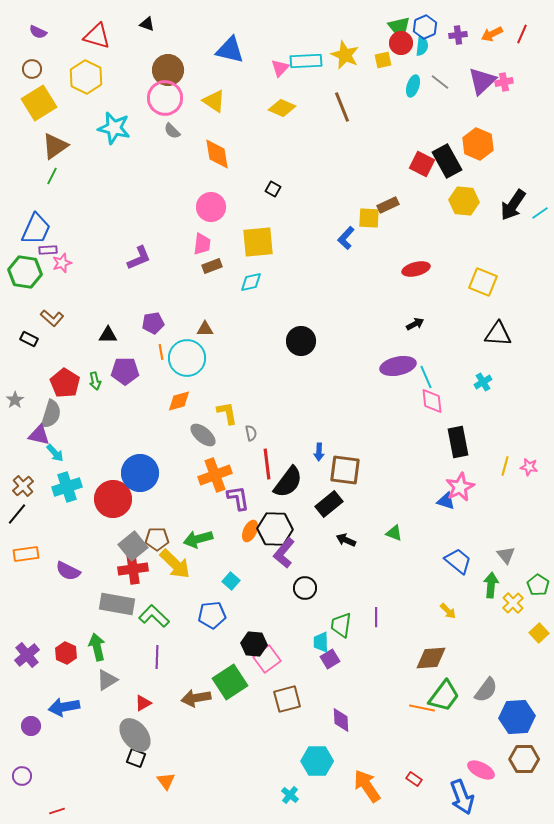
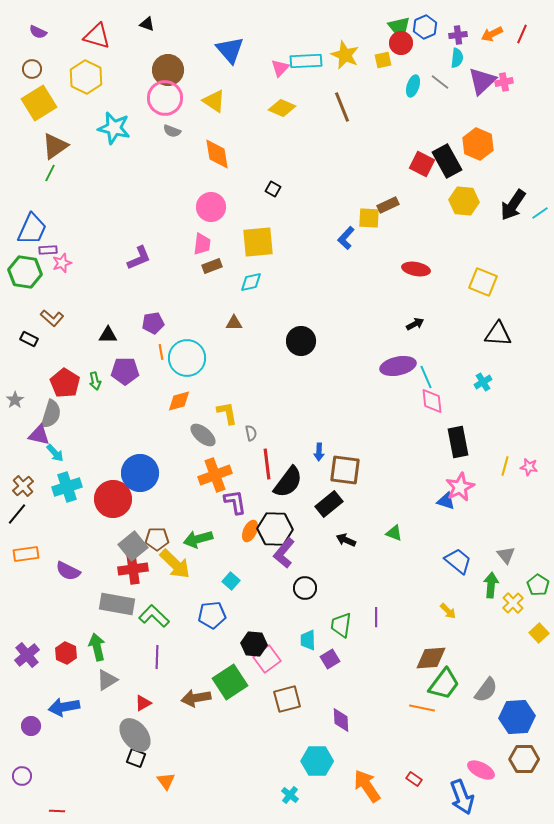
cyan semicircle at (422, 46): moved 35 px right, 12 px down
blue triangle at (230, 50): rotated 36 degrees clockwise
gray semicircle at (172, 131): rotated 24 degrees counterclockwise
green line at (52, 176): moved 2 px left, 3 px up
blue trapezoid at (36, 229): moved 4 px left
red ellipse at (416, 269): rotated 24 degrees clockwise
brown triangle at (205, 329): moved 29 px right, 6 px up
purple L-shape at (238, 498): moved 3 px left, 4 px down
cyan trapezoid at (321, 642): moved 13 px left, 2 px up
green trapezoid at (444, 696): moved 12 px up
red line at (57, 811): rotated 21 degrees clockwise
